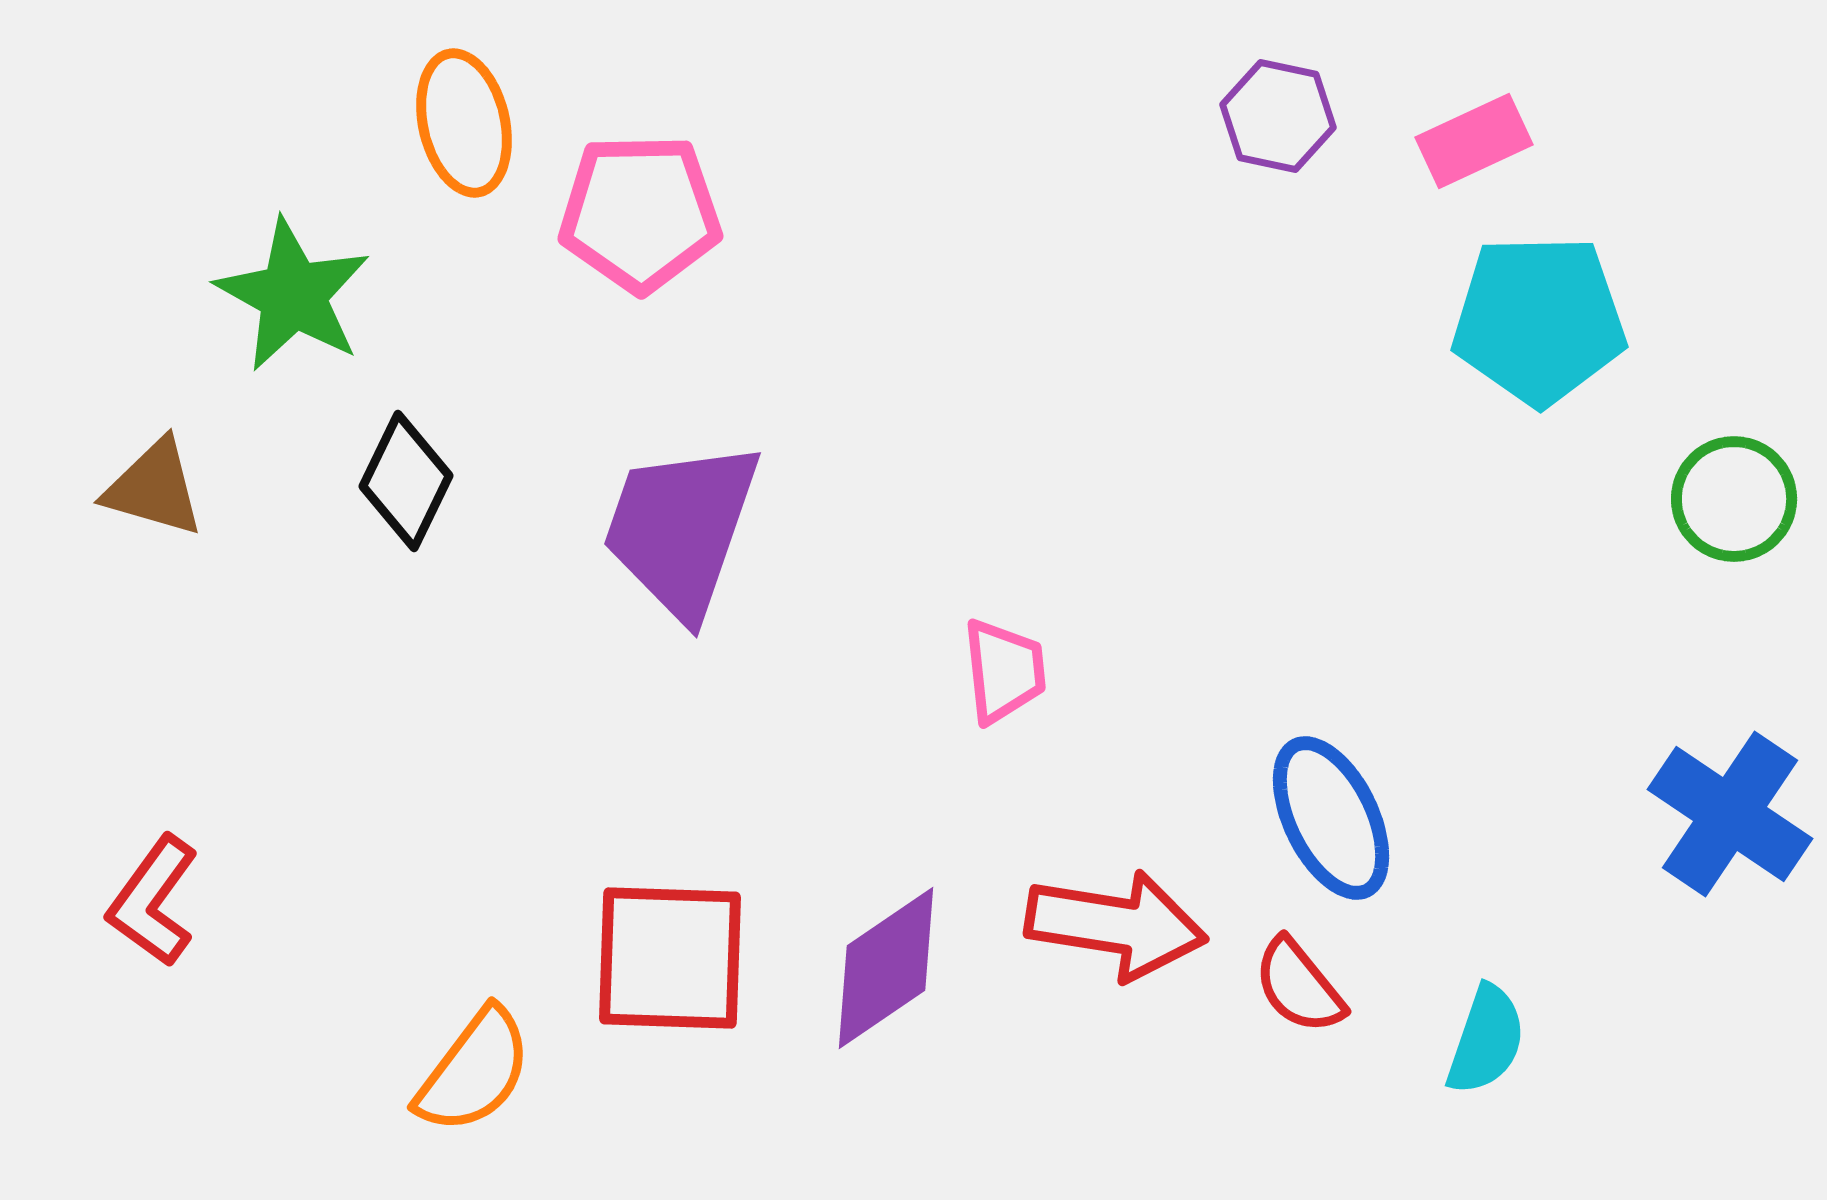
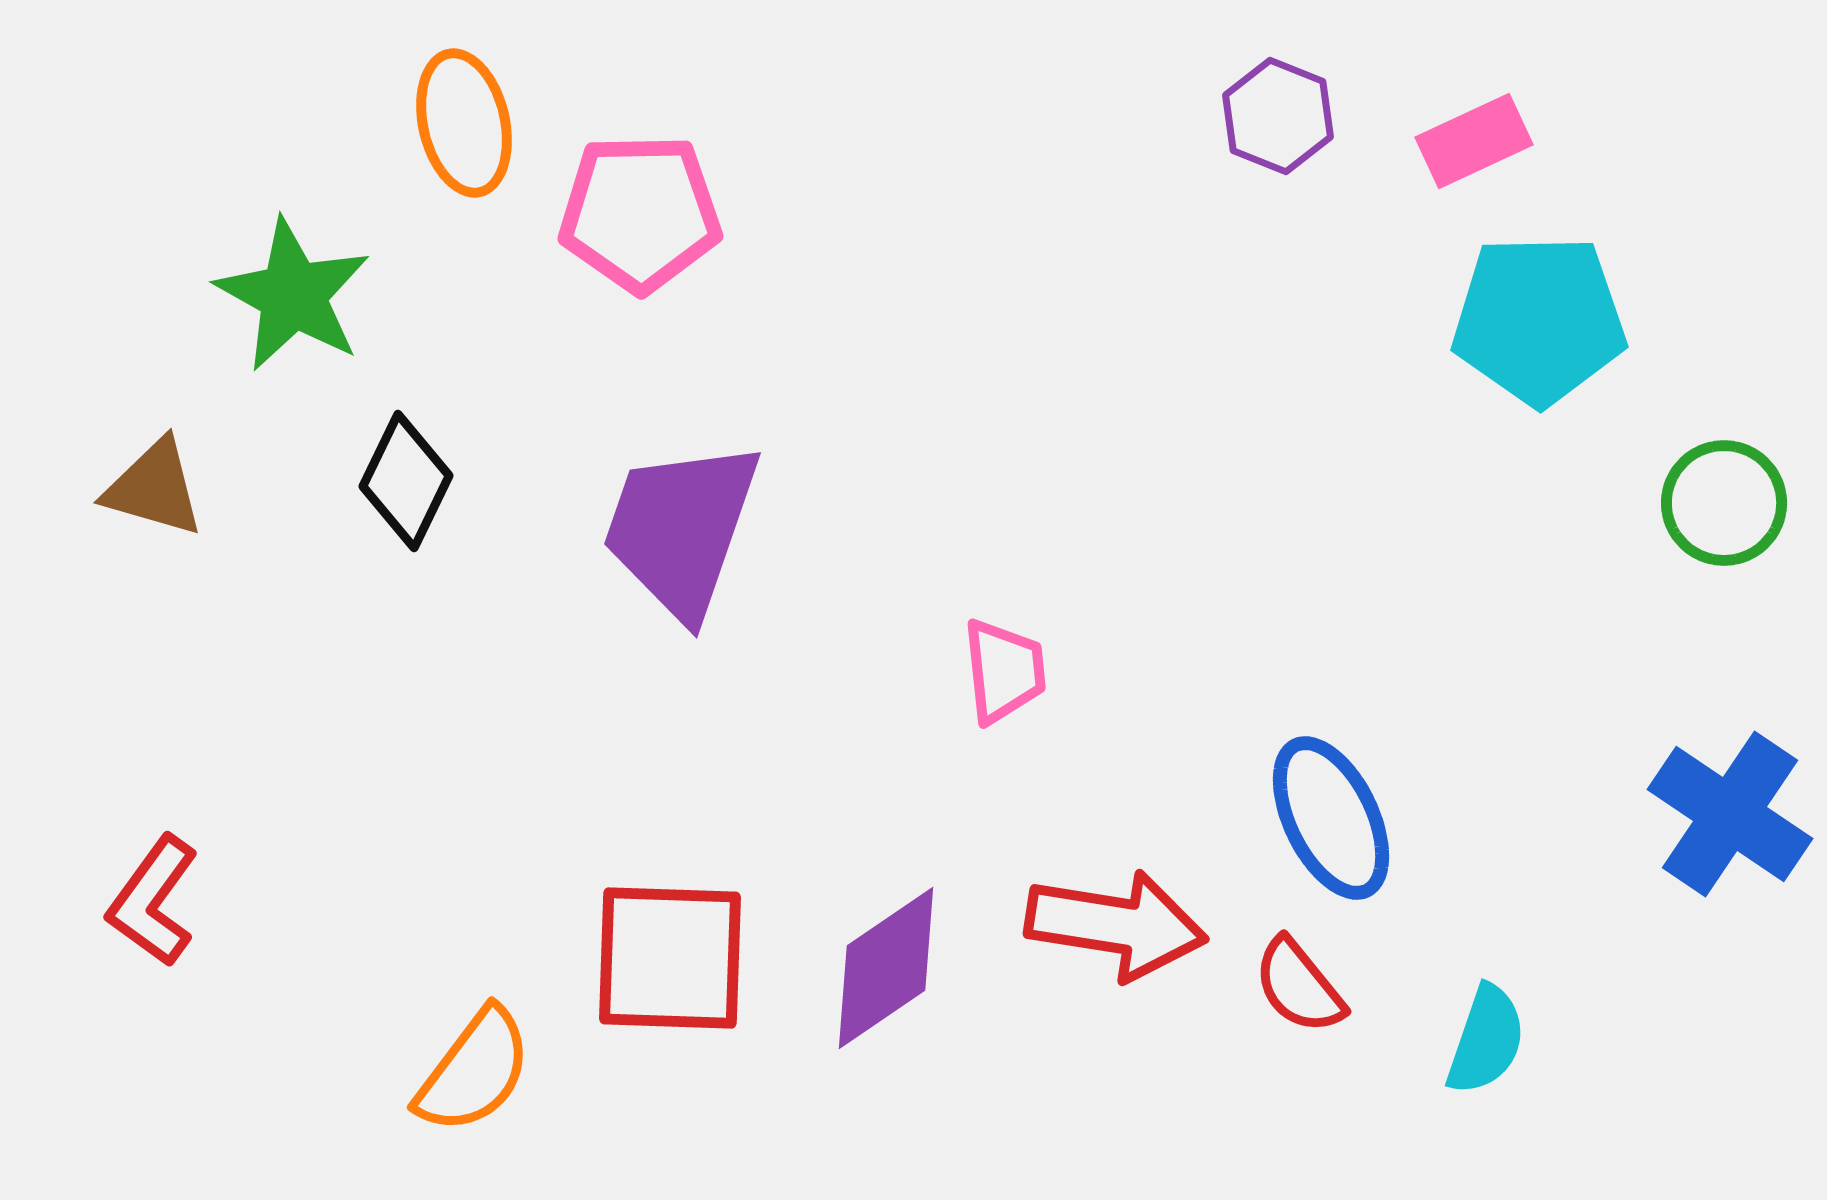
purple hexagon: rotated 10 degrees clockwise
green circle: moved 10 px left, 4 px down
